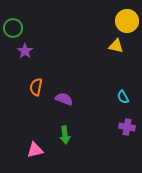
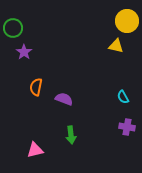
purple star: moved 1 px left, 1 px down
green arrow: moved 6 px right
